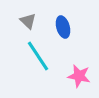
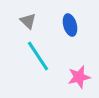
blue ellipse: moved 7 px right, 2 px up
pink star: moved 1 px down; rotated 25 degrees counterclockwise
